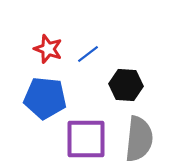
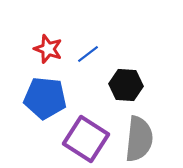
purple square: rotated 33 degrees clockwise
